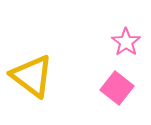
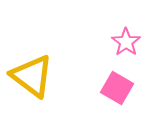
pink square: rotated 8 degrees counterclockwise
